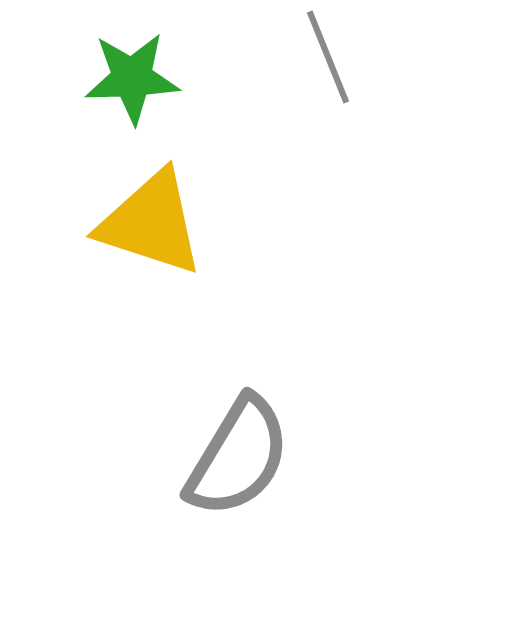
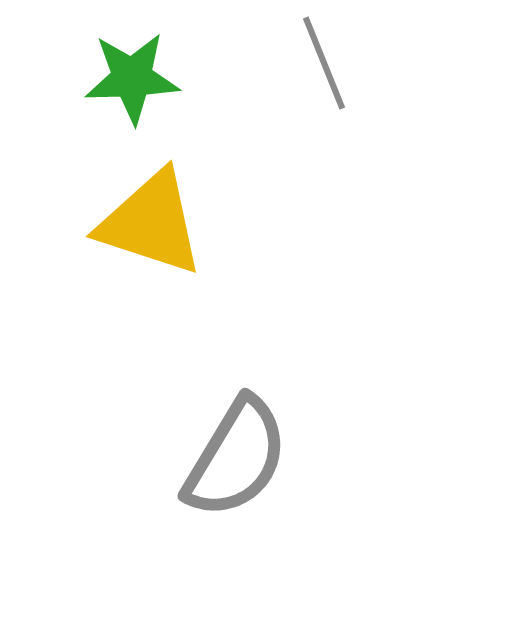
gray line: moved 4 px left, 6 px down
gray semicircle: moved 2 px left, 1 px down
